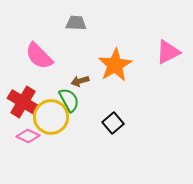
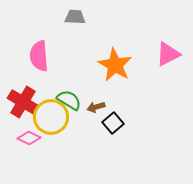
gray trapezoid: moved 1 px left, 6 px up
pink triangle: moved 2 px down
pink semicircle: rotated 40 degrees clockwise
orange star: rotated 12 degrees counterclockwise
brown arrow: moved 16 px right, 26 px down
green semicircle: rotated 30 degrees counterclockwise
pink diamond: moved 1 px right, 2 px down
